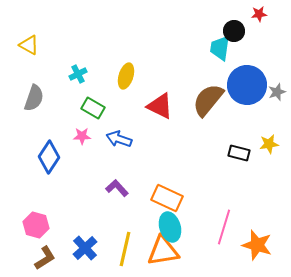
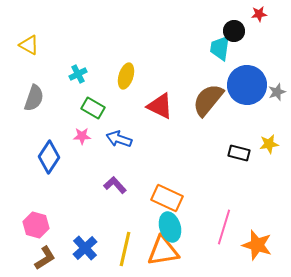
purple L-shape: moved 2 px left, 3 px up
